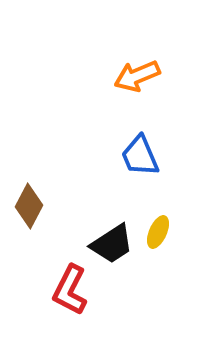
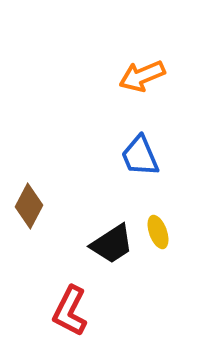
orange arrow: moved 5 px right
yellow ellipse: rotated 44 degrees counterclockwise
red L-shape: moved 21 px down
